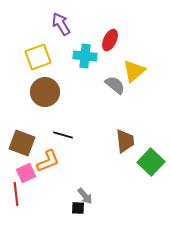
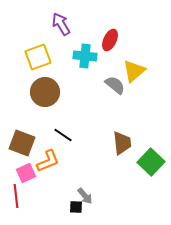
black line: rotated 18 degrees clockwise
brown trapezoid: moved 3 px left, 2 px down
red line: moved 2 px down
black square: moved 2 px left, 1 px up
